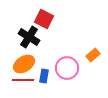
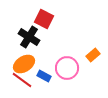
blue rectangle: rotated 72 degrees counterclockwise
red line: moved 1 px left; rotated 35 degrees clockwise
